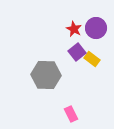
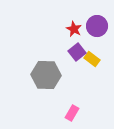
purple circle: moved 1 px right, 2 px up
pink rectangle: moved 1 px right, 1 px up; rotated 56 degrees clockwise
